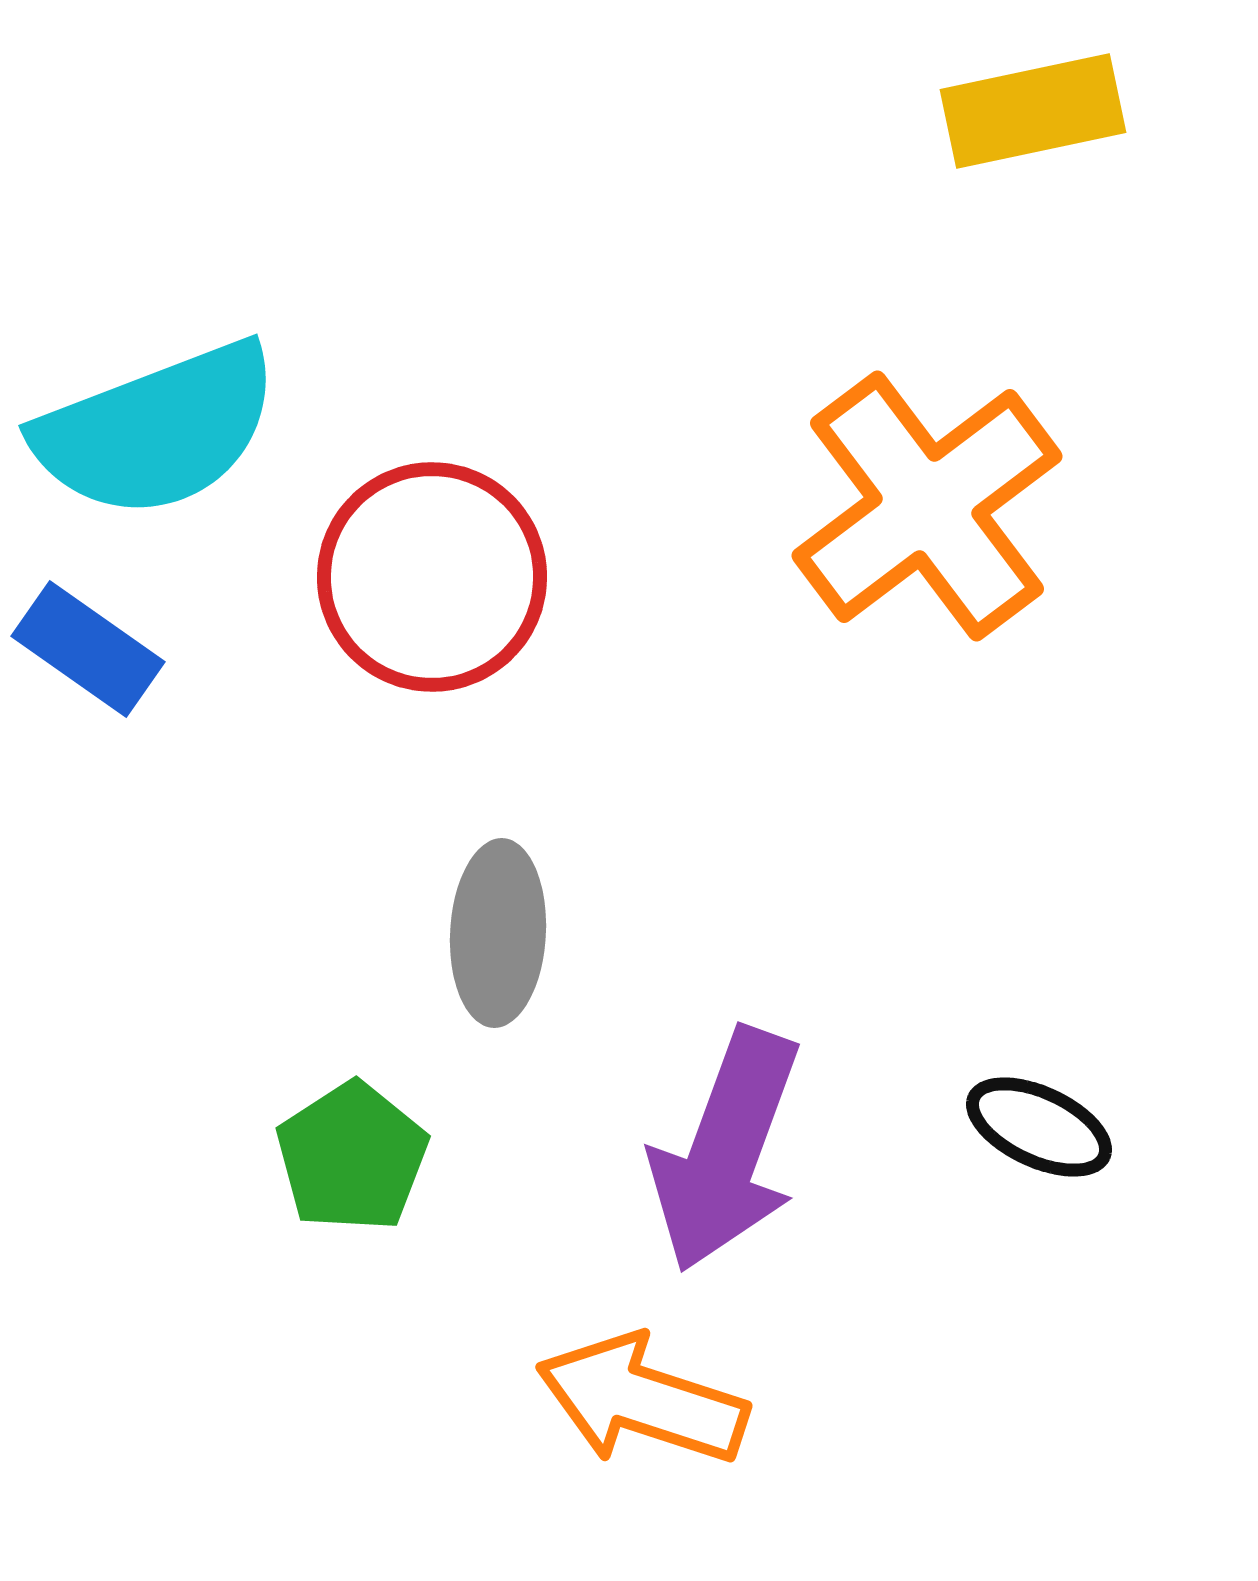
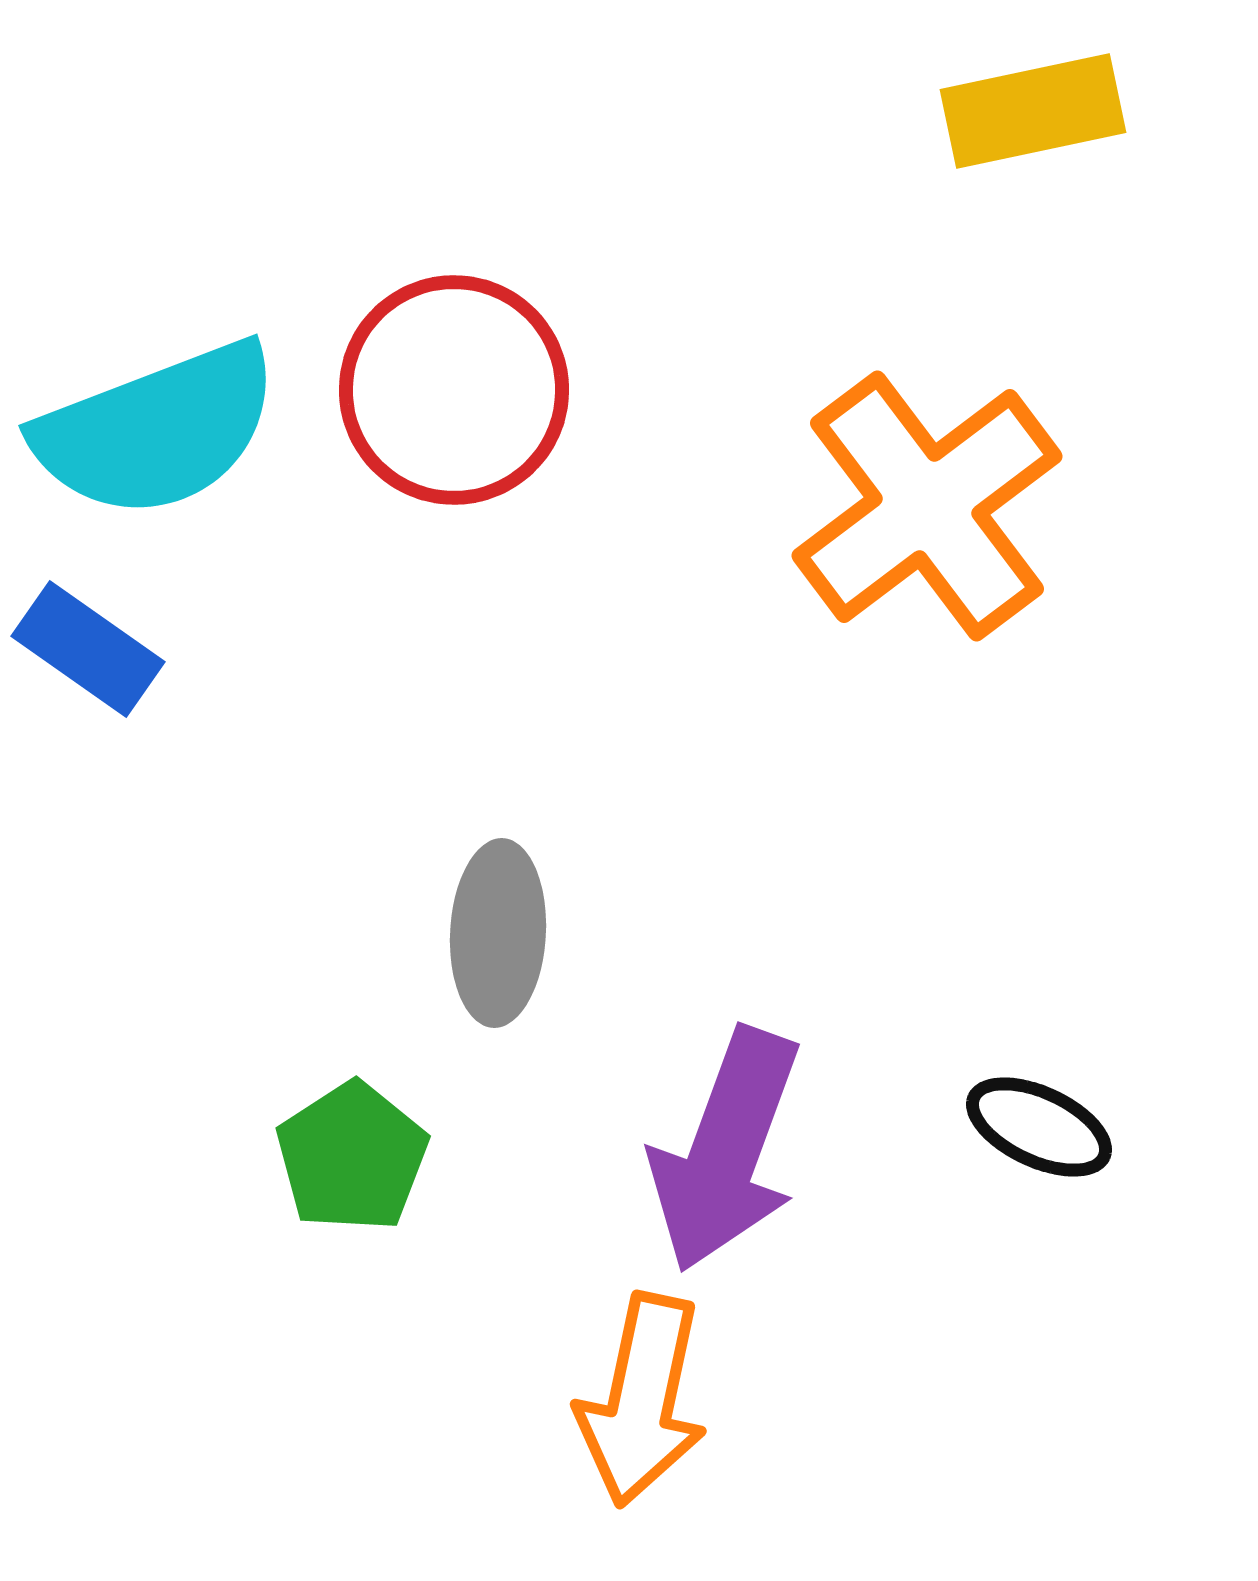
red circle: moved 22 px right, 187 px up
orange arrow: rotated 96 degrees counterclockwise
